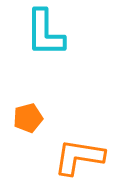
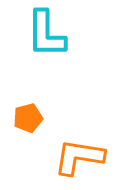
cyan L-shape: moved 1 px right, 1 px down
